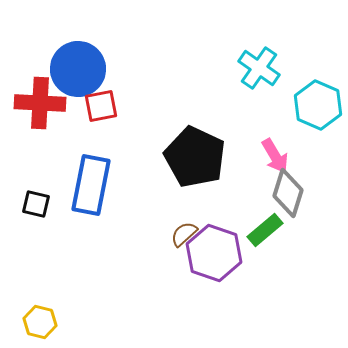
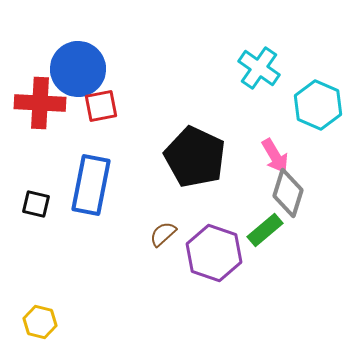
brown semicircle: moved 21 px left
